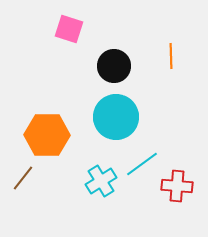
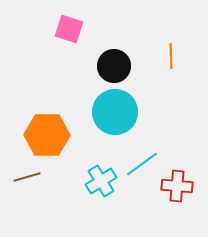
cyan circle: moved 1 px left, 5 px up
brown line: moved 4 px right, 1 px up; rotated 36 degrees clockwise
